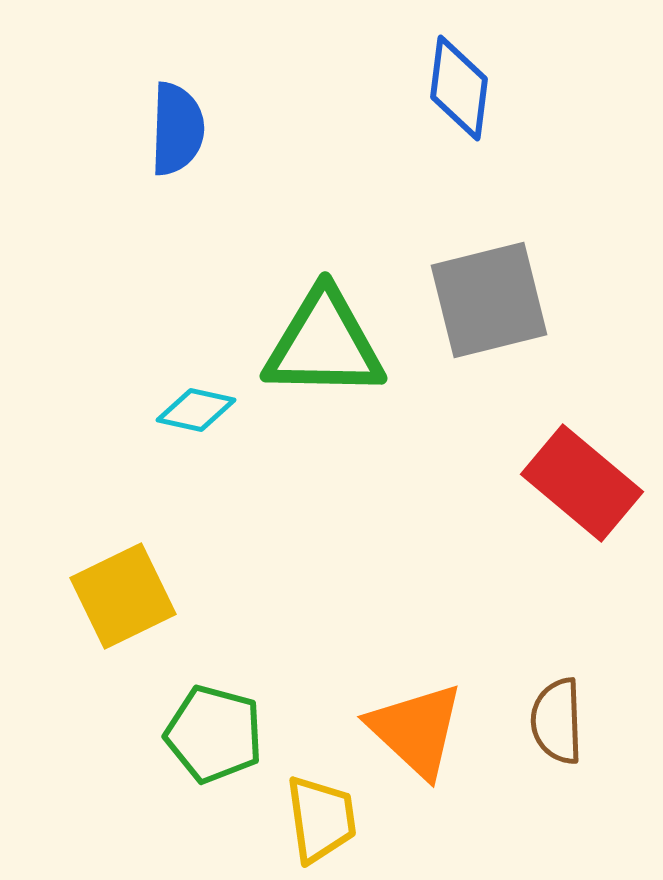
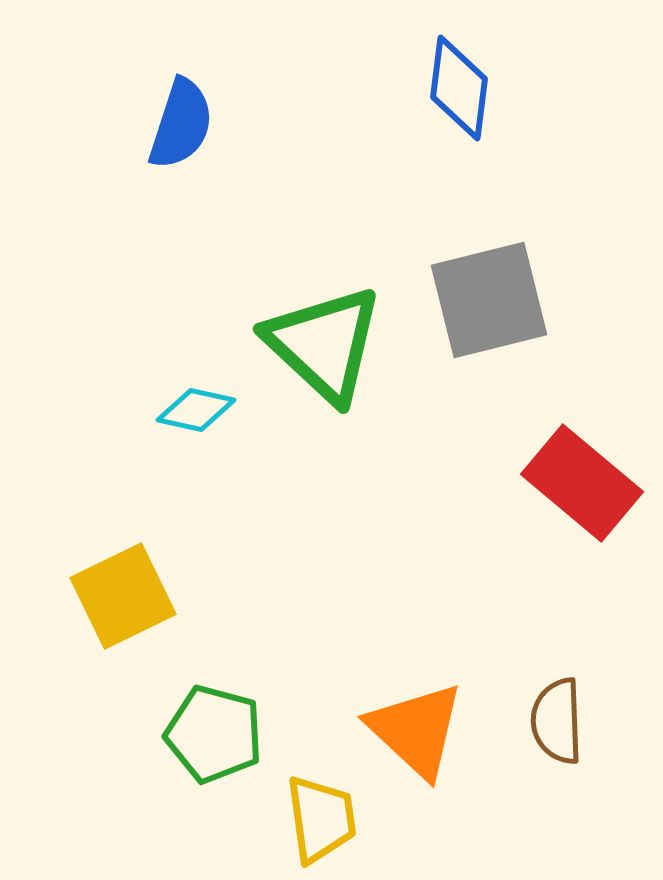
blue semicircle: moved 4 px right, 5 px up; rotated 16 degrees clockwise
green triangle: rotated 42 degrees clockwise
